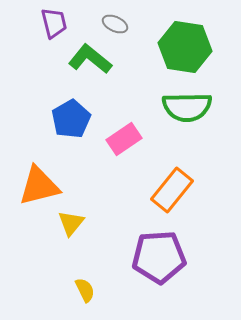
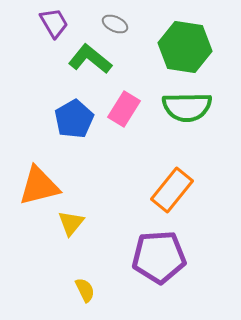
purple trapezoid: rotated 16 degrees counterclockwise
blue pentagon: moved 3 px right
pink rectangle: moved 30 px up; rotated 24 degrees counterclockwise
